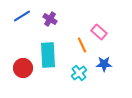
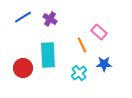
blue line: moved 1 px right, 1 px down
